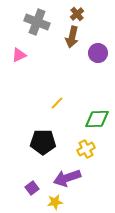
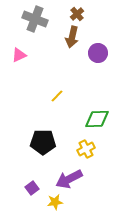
gray cross: moved 2 px left, 3 px up
yellow line: moved 7 px up
purple arrow: moved 2 px right, 1 px down; rotated 8 degrees counterclockwise
